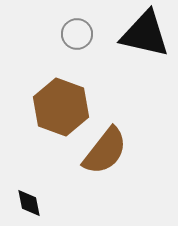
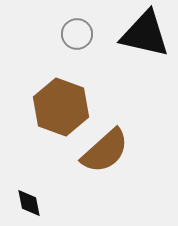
brown semicircle: rotated 10 degrees clockwise
